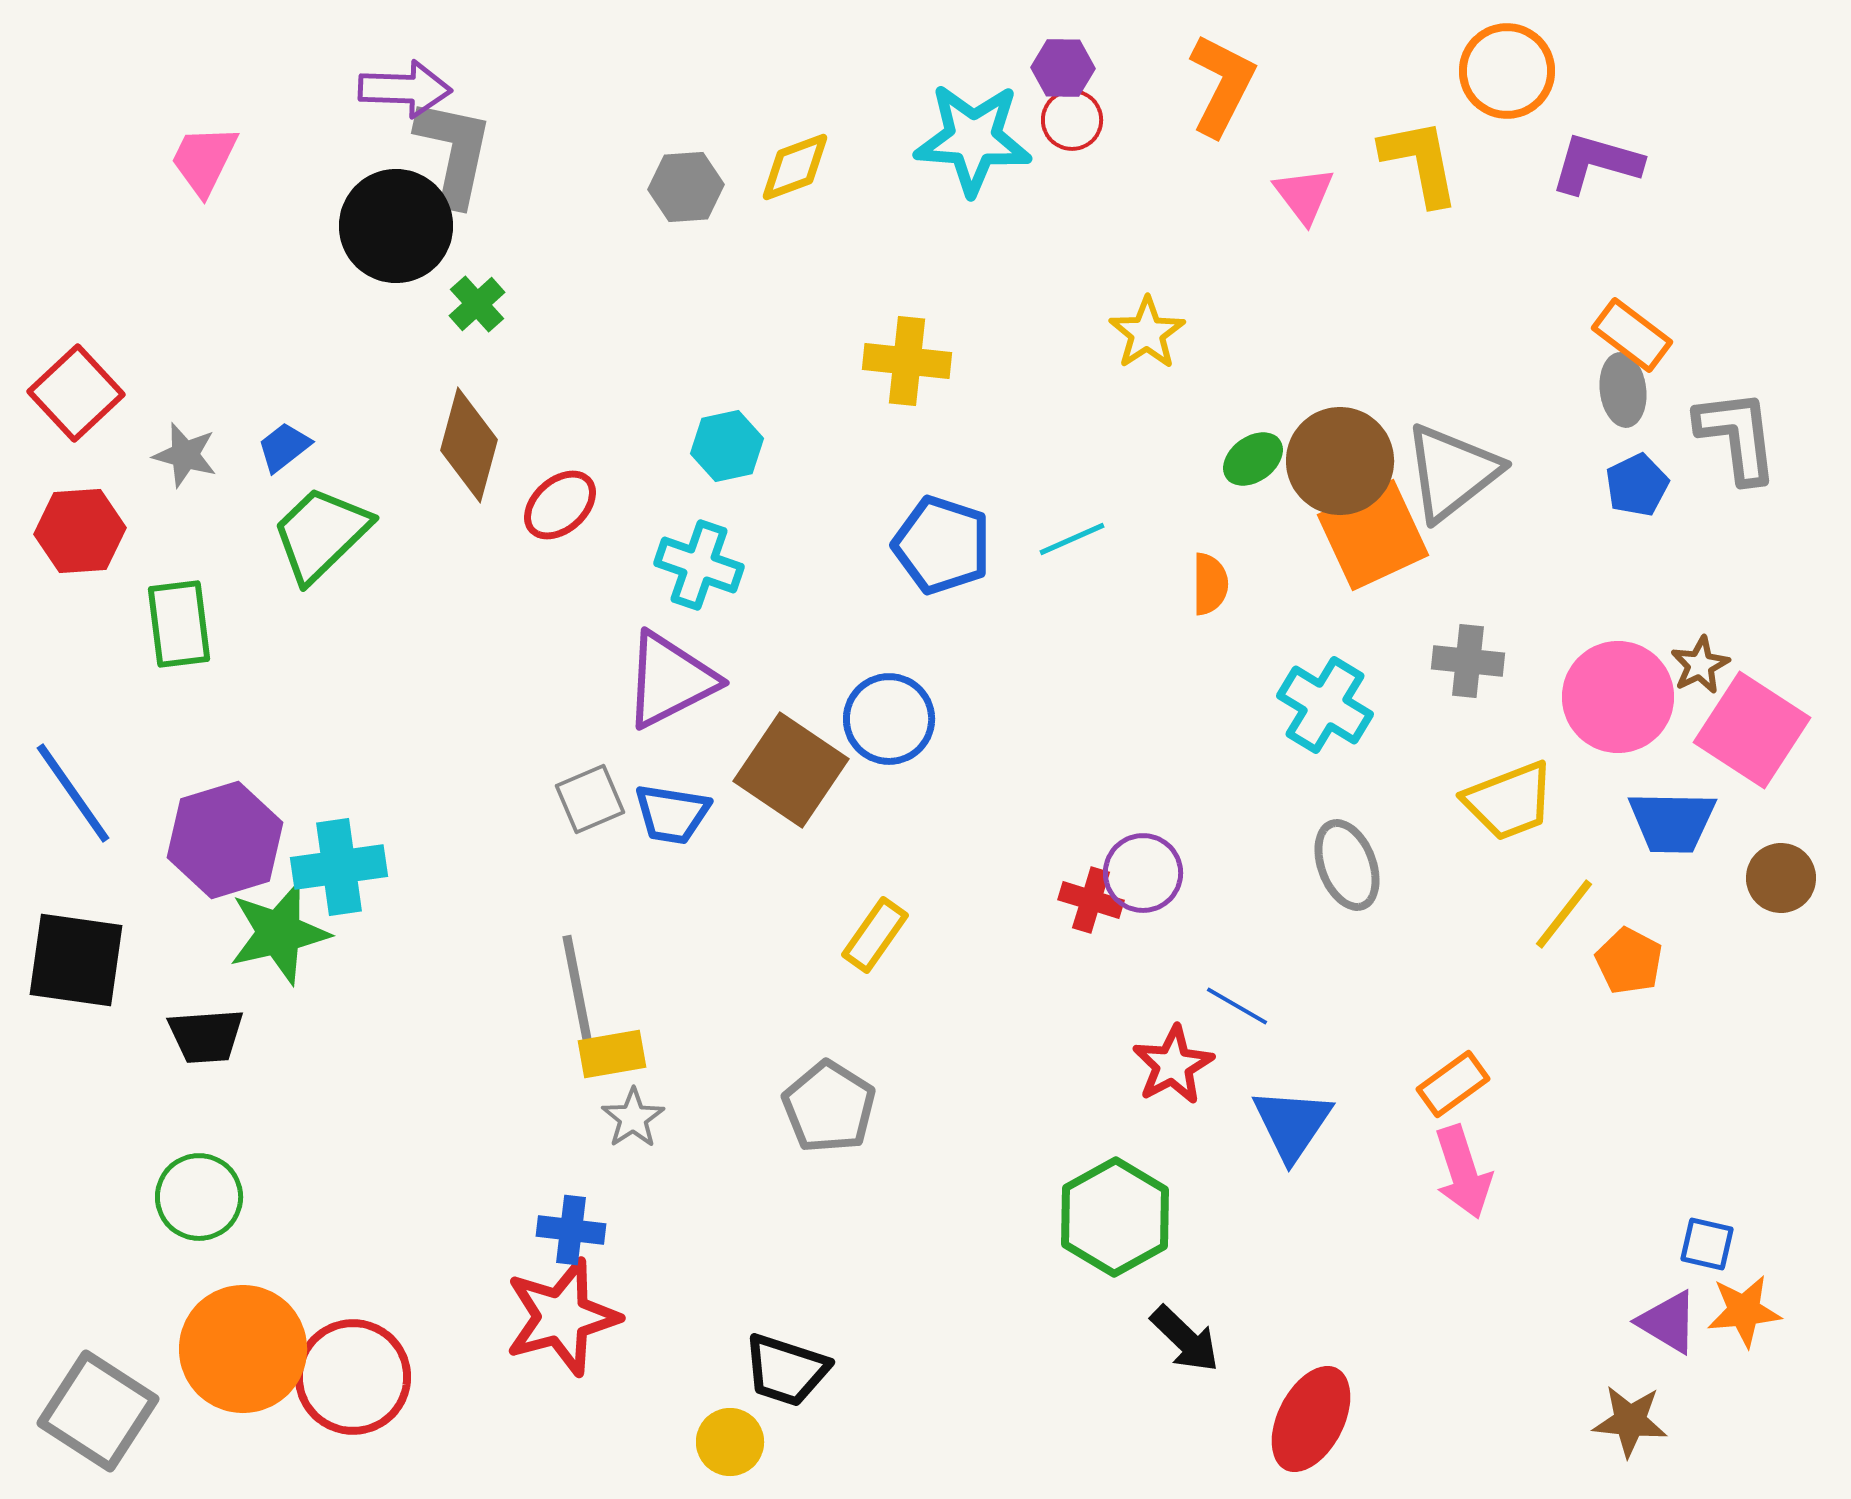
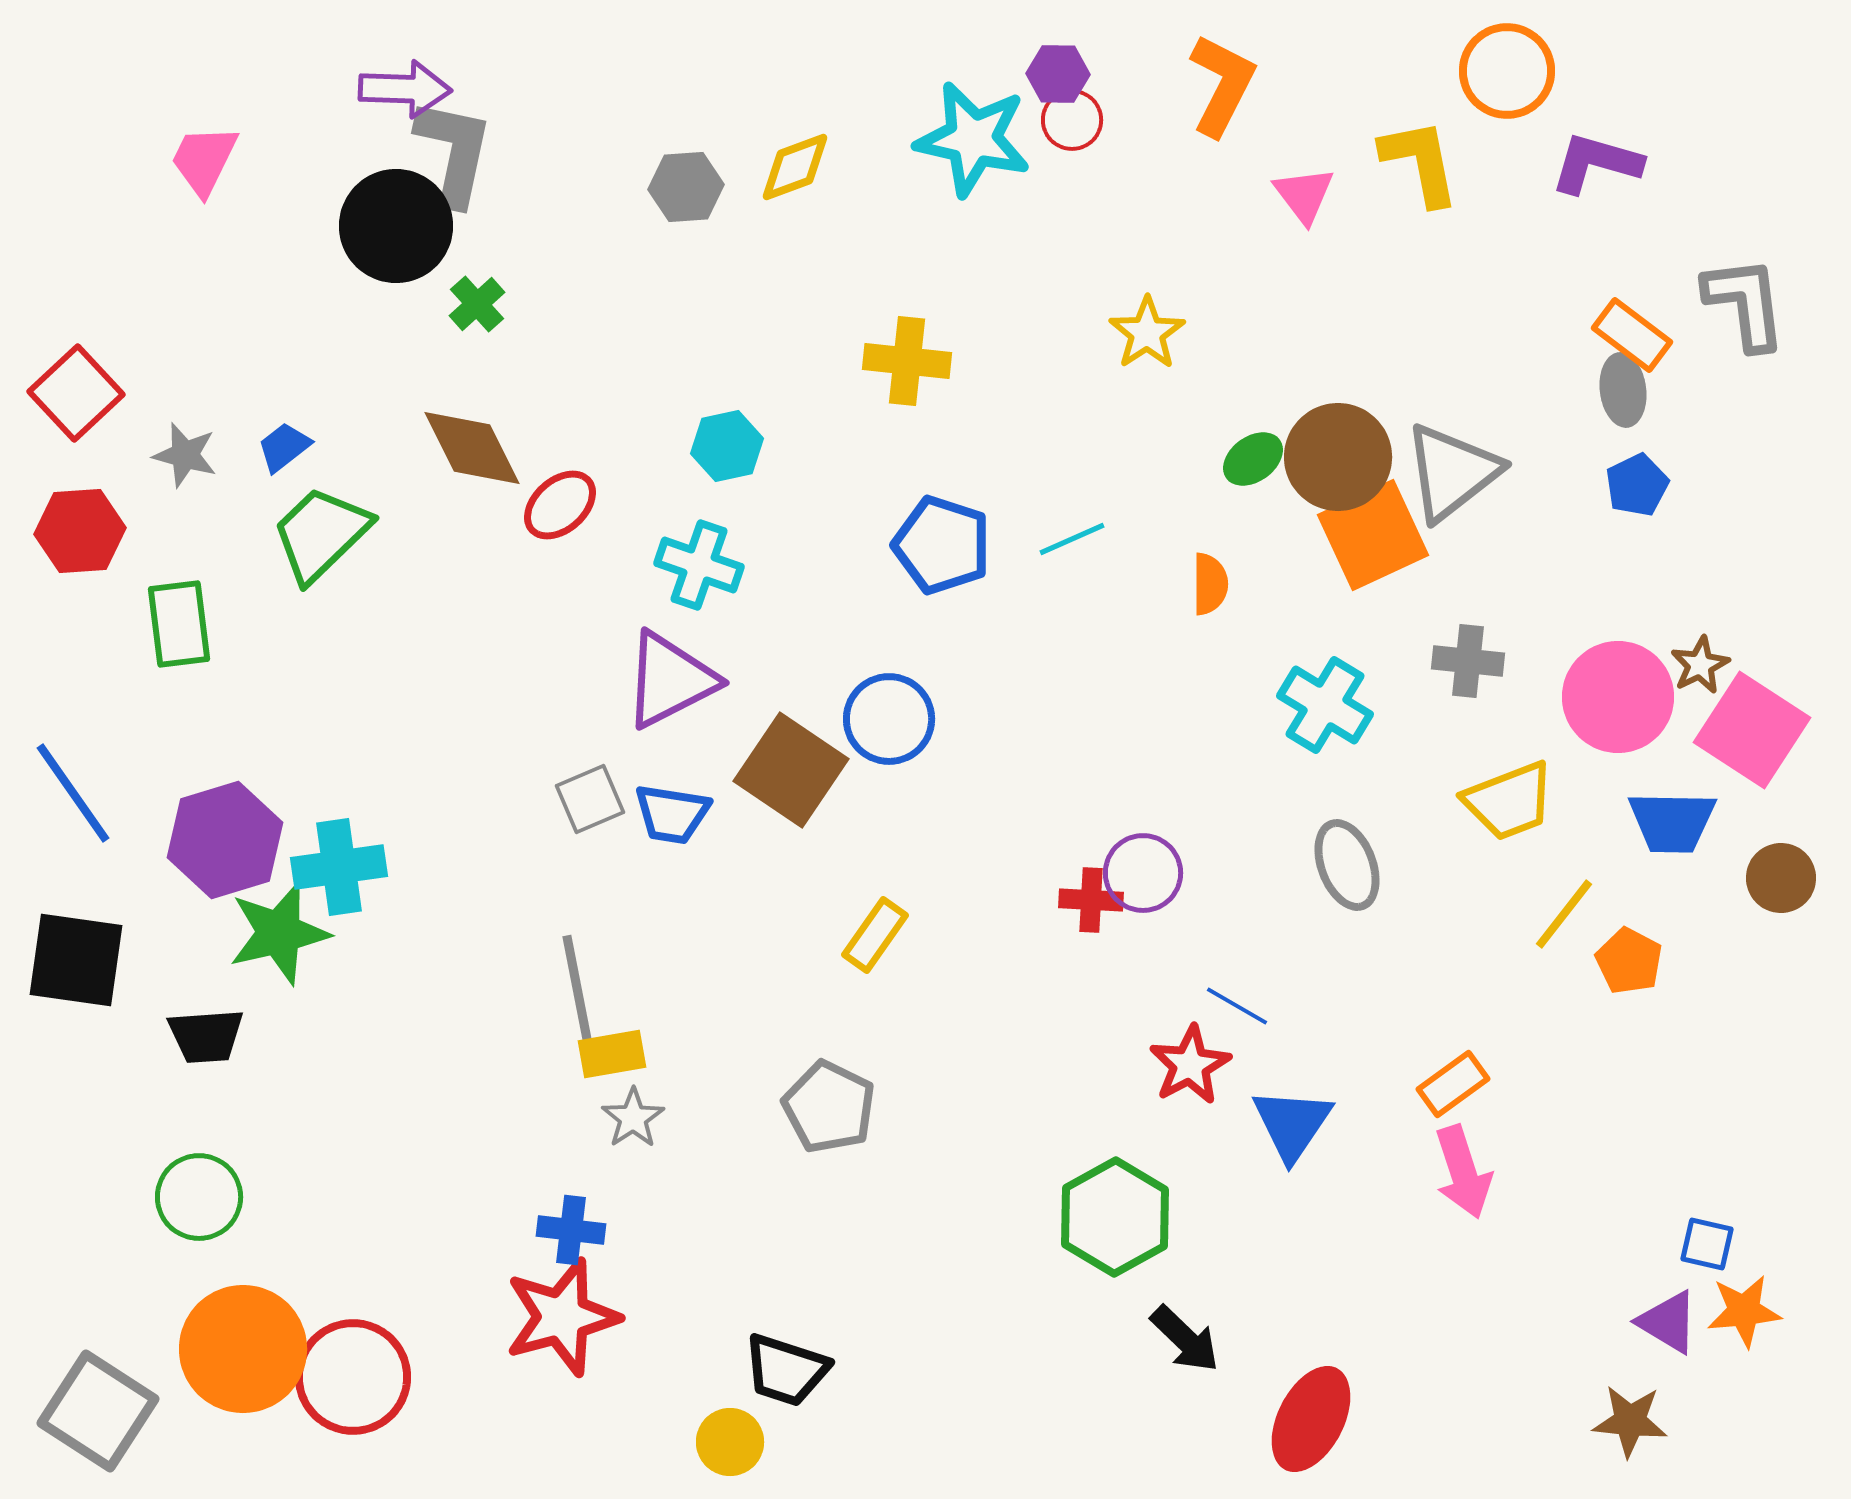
purple hexagon at (1063, 68): moved 5 px left, 6 px down
cyan star at (973, 139): rotated 9 degrees clockwise
gray L-shape at (1737, 436): moved 8 px right, 133 px up
brown diamond at (469, 445): moved 3 px right, 3 px down; rotated 42 degrees counterclockwise
brown circle at (1340, 461): moved 2 px left, 4 px up
red cross at (1091, 900): rotated 14 degrees counterclockwise
red star at (1173, 1065): moved 17 px right
gray pentagon at (829, 1107): rotated 6 degrees counterclockwise
